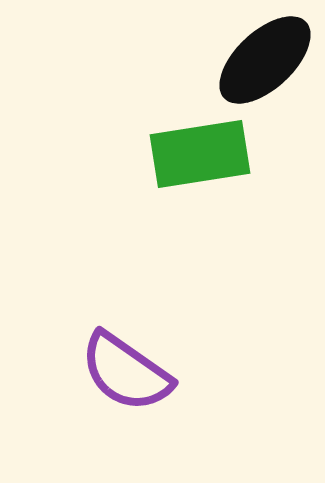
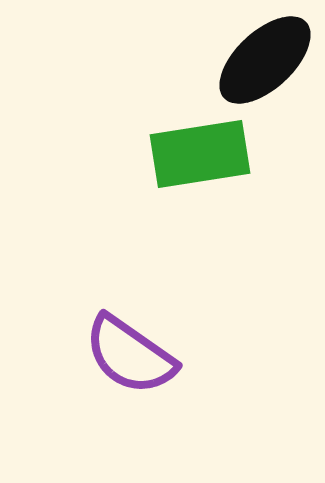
purple semicircle: moved 4 px right, 17 px up
